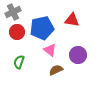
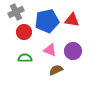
gray cross: moved 3 px right
blue pentagon: moved 5 px right, 7 px up
red circle: moved 7 px right
pink triangle: rotated 16 degrees counterclockwise
purple circle: moved 5 px left, 4 px up
green semicircle: moved 6 px right, 4 px up; rotated 72 degrees clockwise
